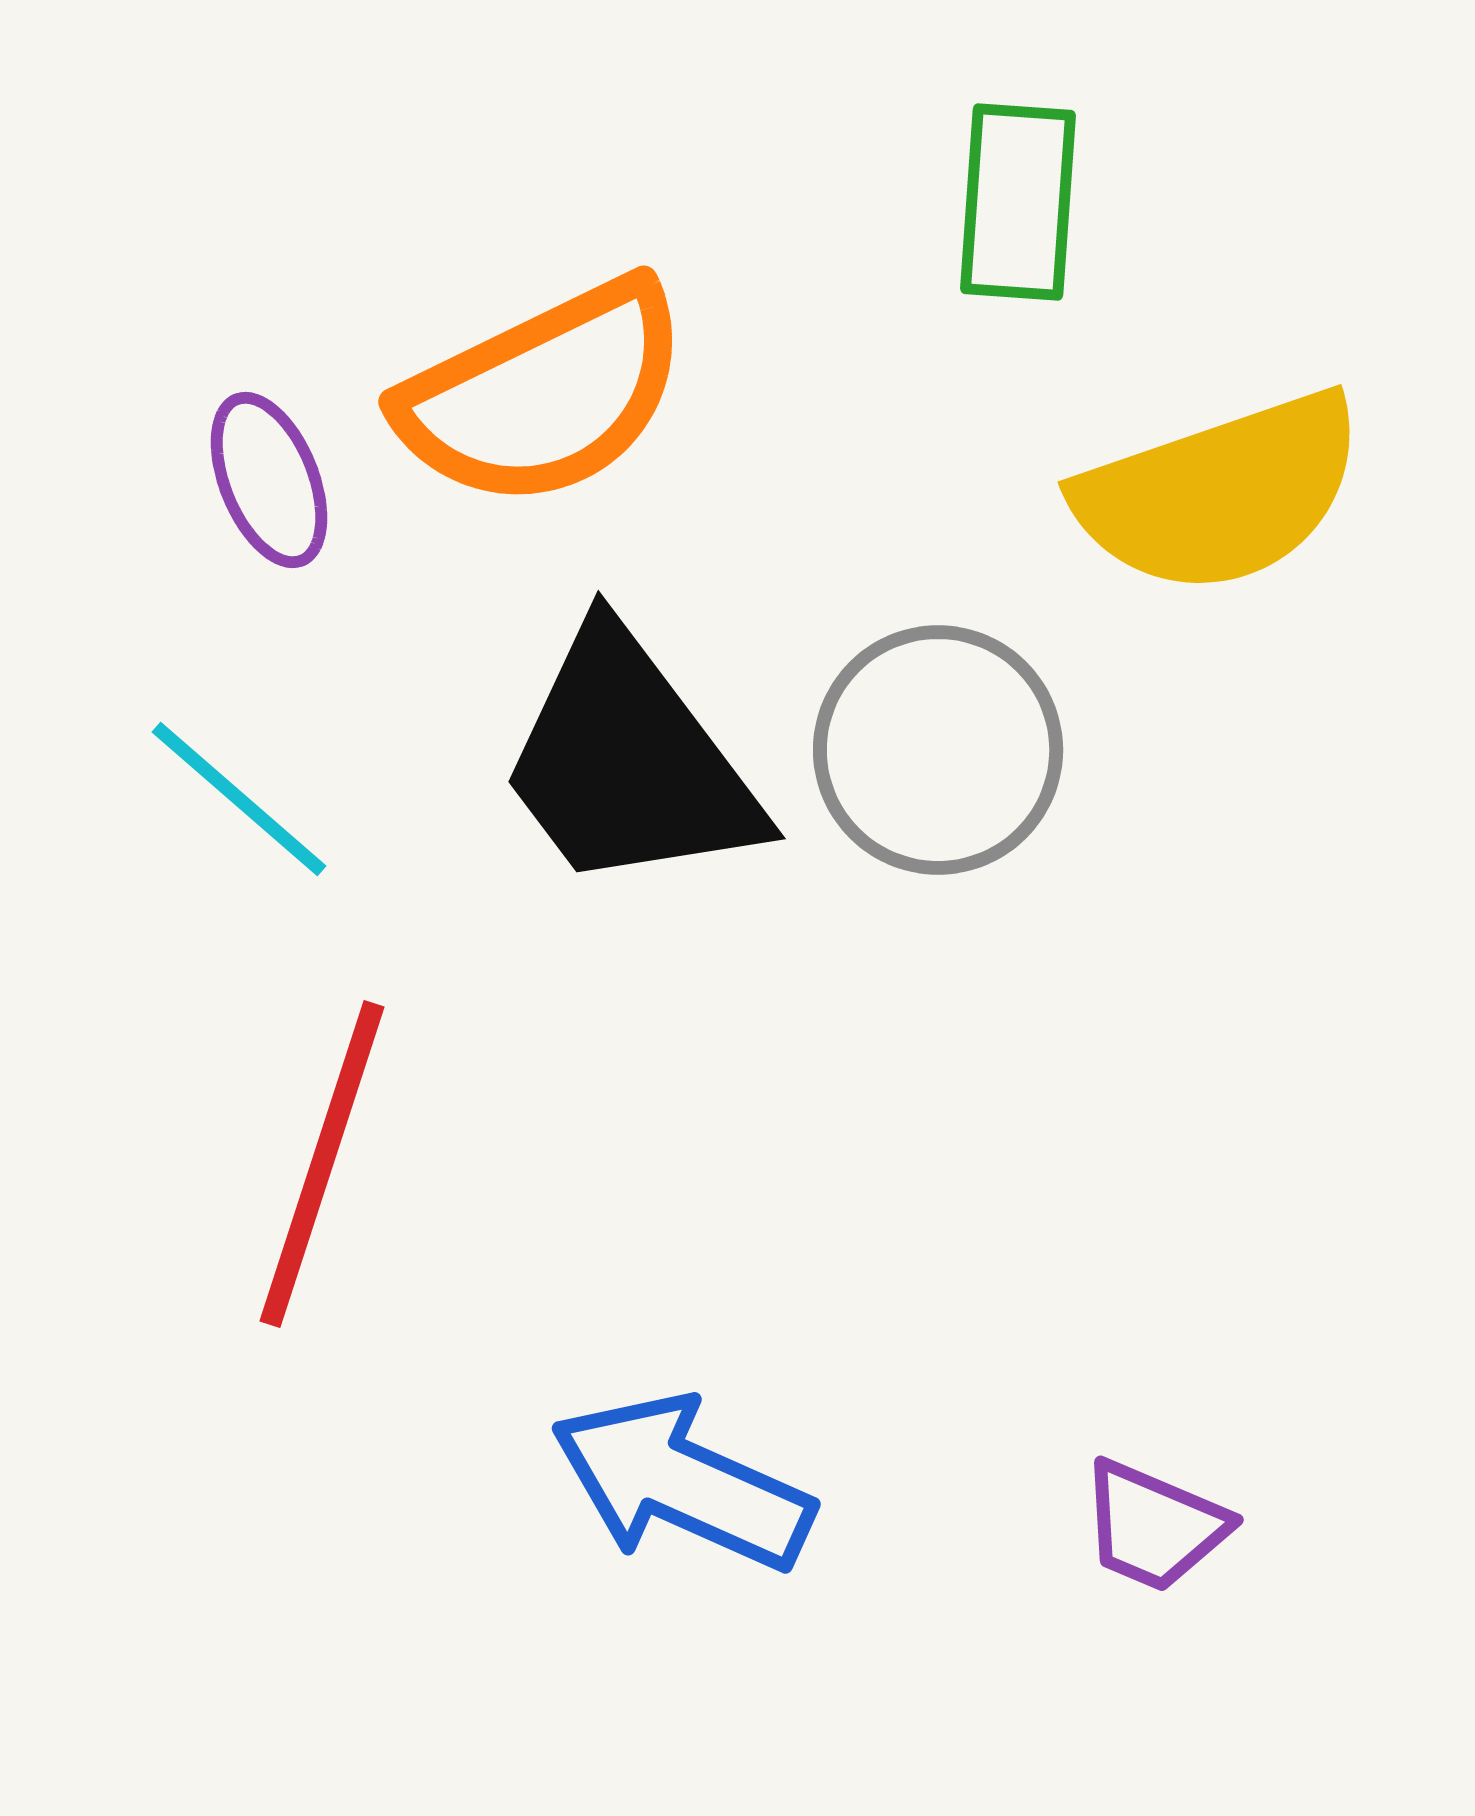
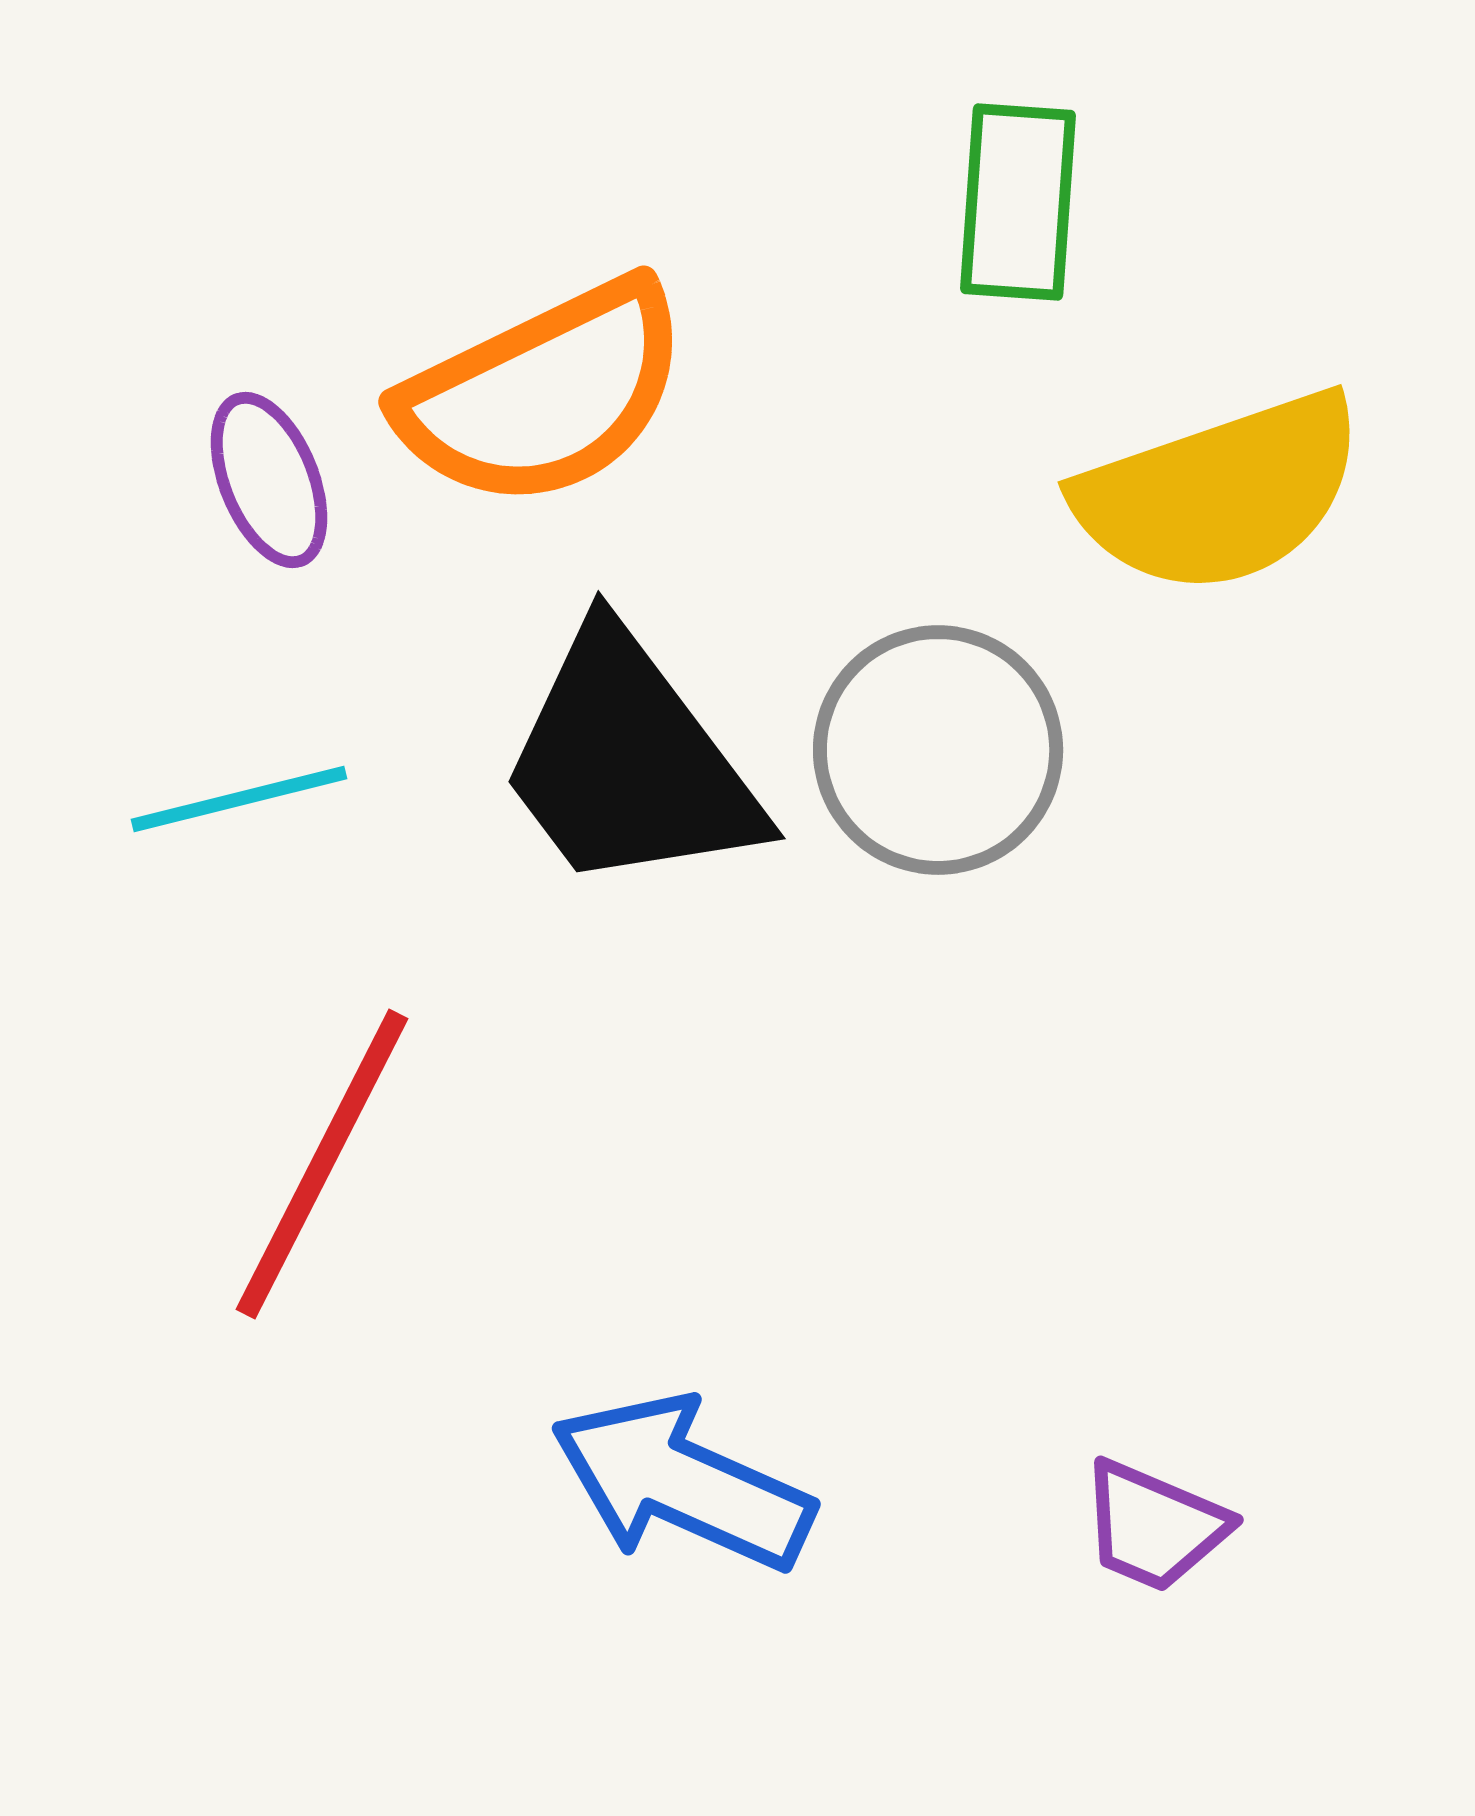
cyan line: rotated 55 degrees counterclockwise
red line: rotated 9 degrees clockwise
